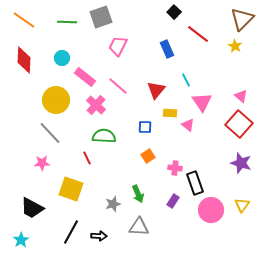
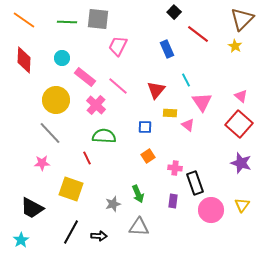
gray square at (101, 17): moved 3 px left, 2 px down; rotated 25 degrees clockwise
purple rectangle at (173, 201): rotated 24 degrees counterclockwise
